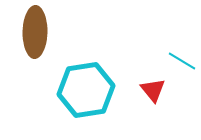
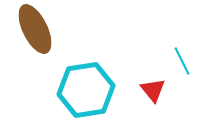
brown ellipse: moved 3 px up; rotated 27 degrees counterclockwise
cyan line: rotated 32 degrees clockwise
